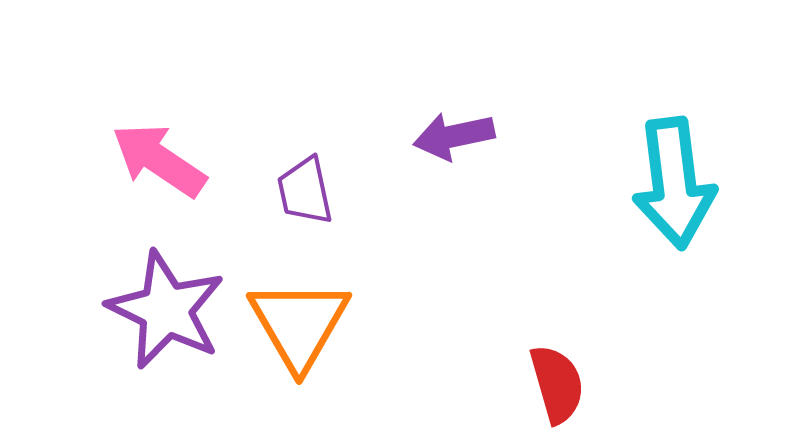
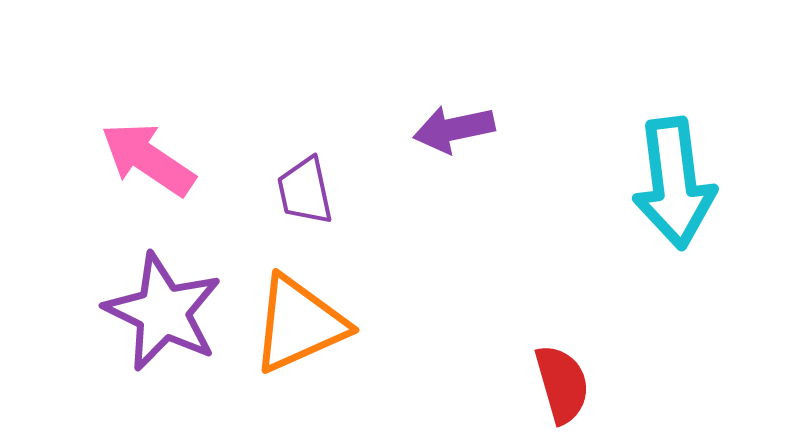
purple arrow: moved 7 px up
pink arrow: moved 11 px left, 1 px up
purple star: moved 3 px left, 2 px down
orange triangle: rotated 36 degrees clockwise
red semicircle: moved 5 px right
